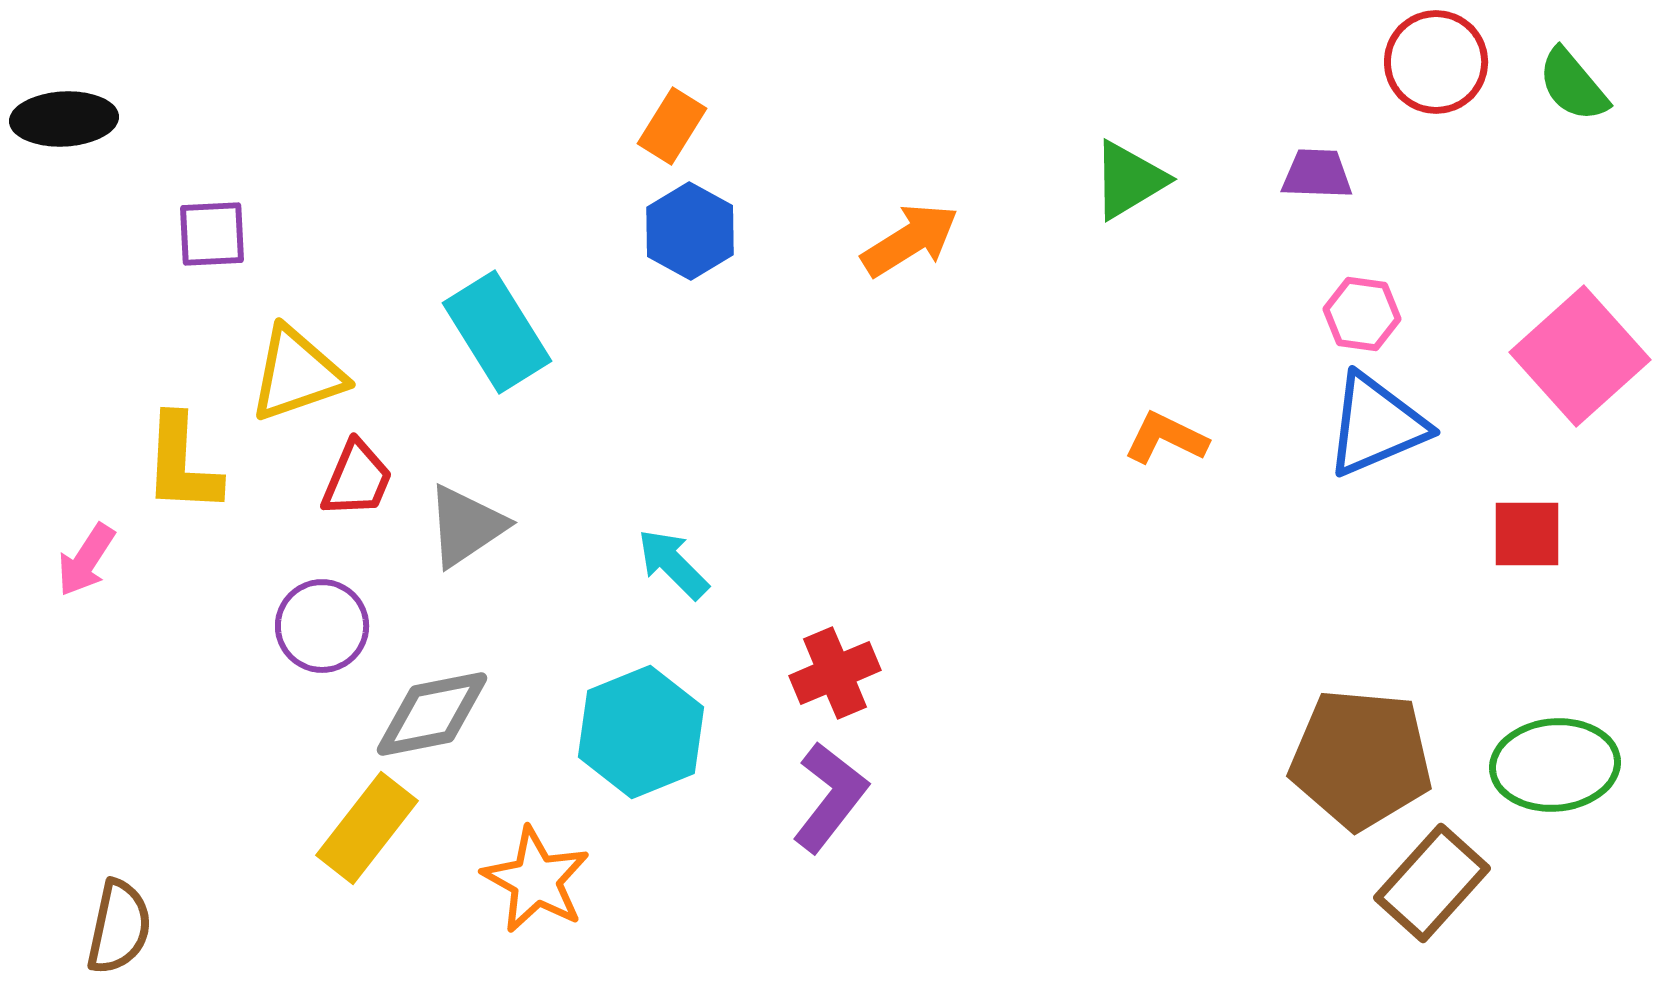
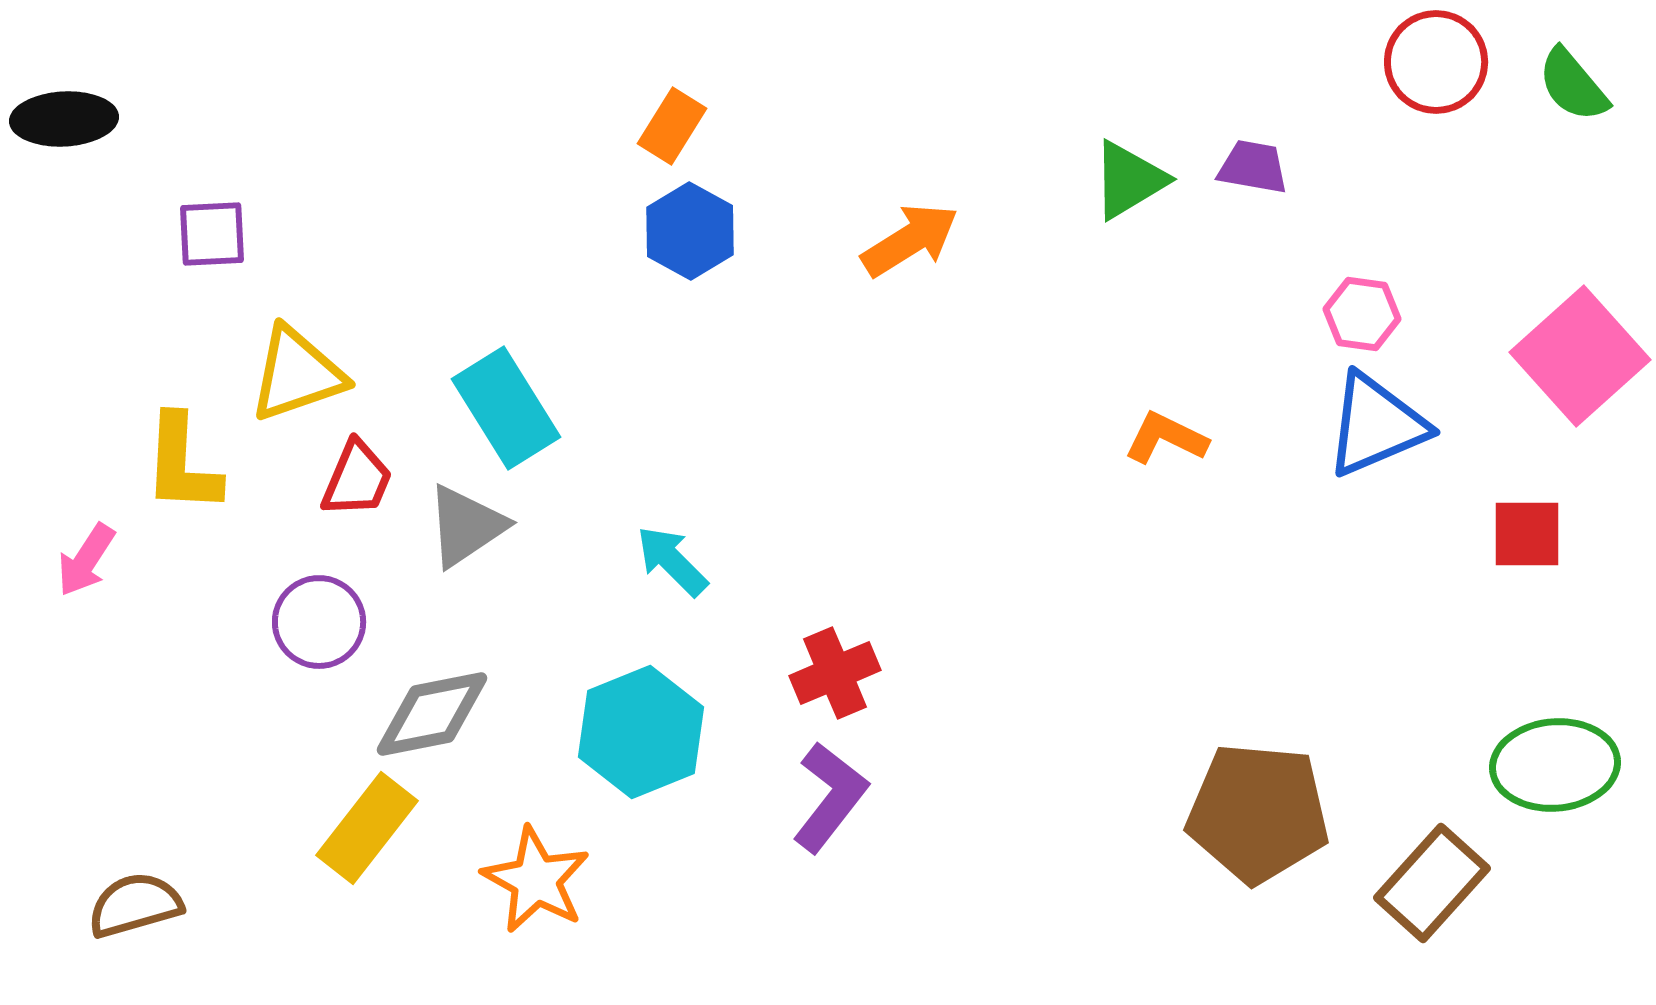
purple trapezoid: moved 64 px left, 7 px up; rotated 8 degrees clockwise
cyan rectangle: moved 9 px right, 76 px down
cyan arrow: moved 1 px left, 3 px up
purple circle: moved 3 px left, 4 px up
brown pentagon: moved 103 px left, 54 px down
brown semicircle: moved 16 px right, 22 px up; rotated 118 degrees counterclockwise
